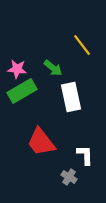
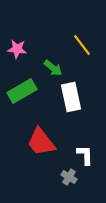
pink star: moved 20 px up
